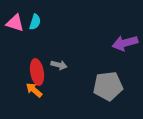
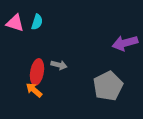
cyan semicircle: moved 2 px right
red ellipse: rotated 20 degrees clockwise
gray pentagon: rotated 20 degrees counterclockwise
